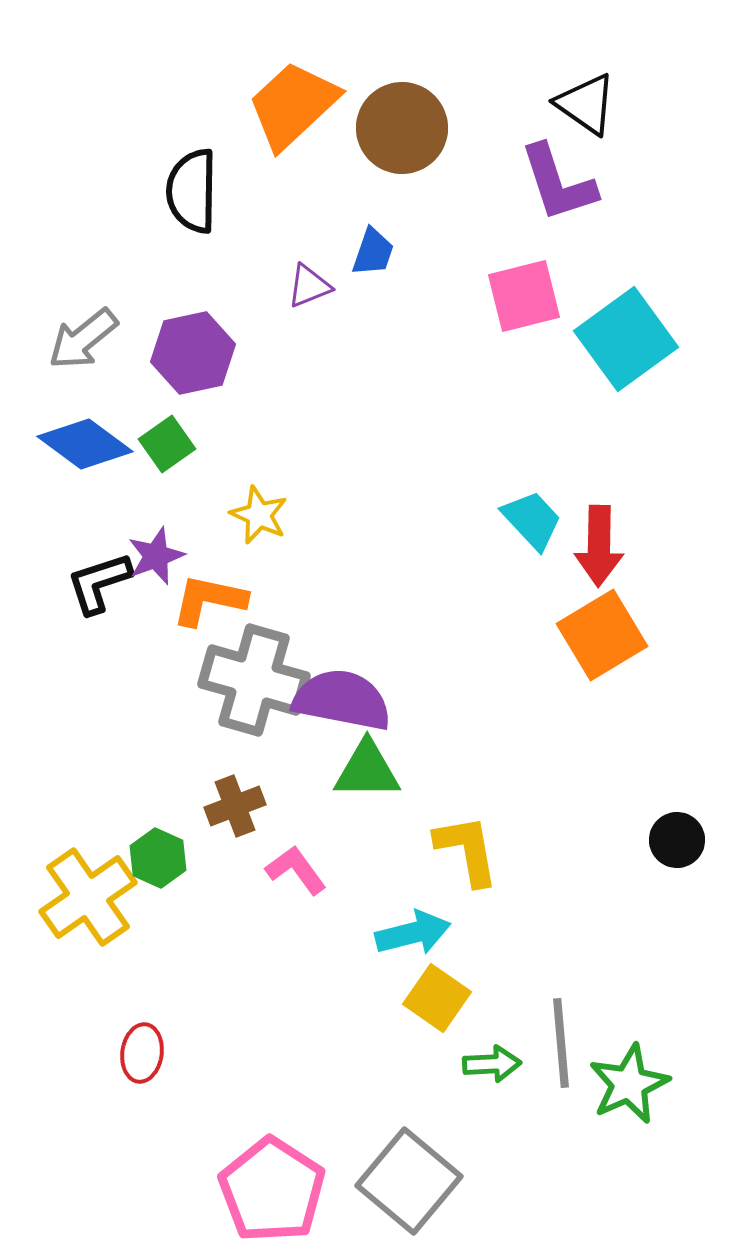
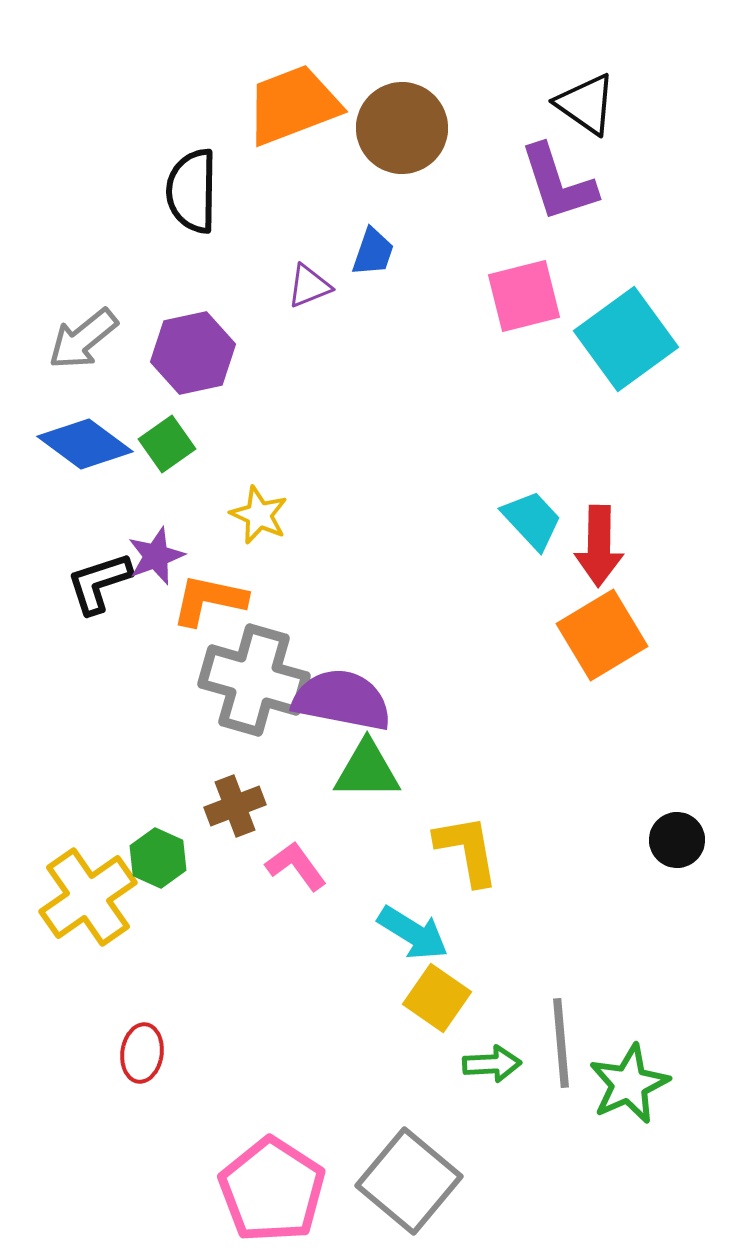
orange trapezoid: rotated 22 degrees clockwise
pink L-shape: moved 4 px up
cyan arrow: rotated 46 degrees clockwise
